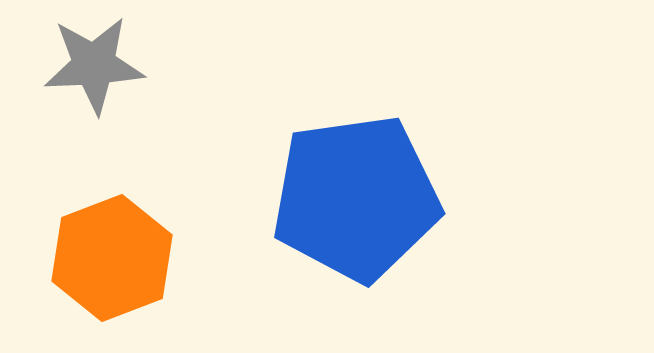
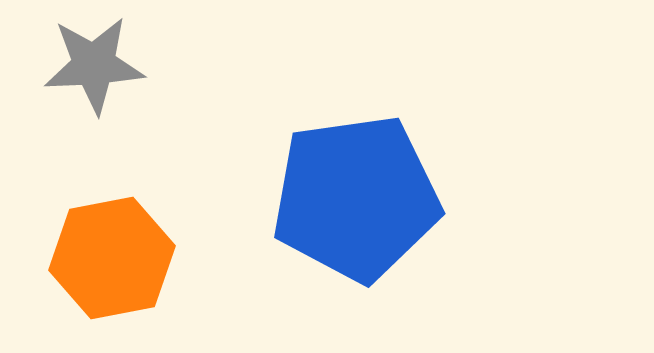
orange hexagon: rotated 10 degrees clockwise
